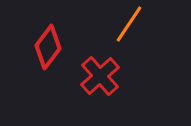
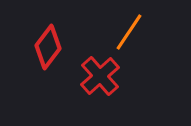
orange line: moved 8 px down
